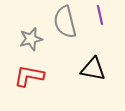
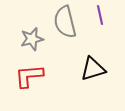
gray star: moved 1 px right
black triangle: rotated 28 degrees counterclockwise
red L-shape: rotated 16 degrees counterclockwise
